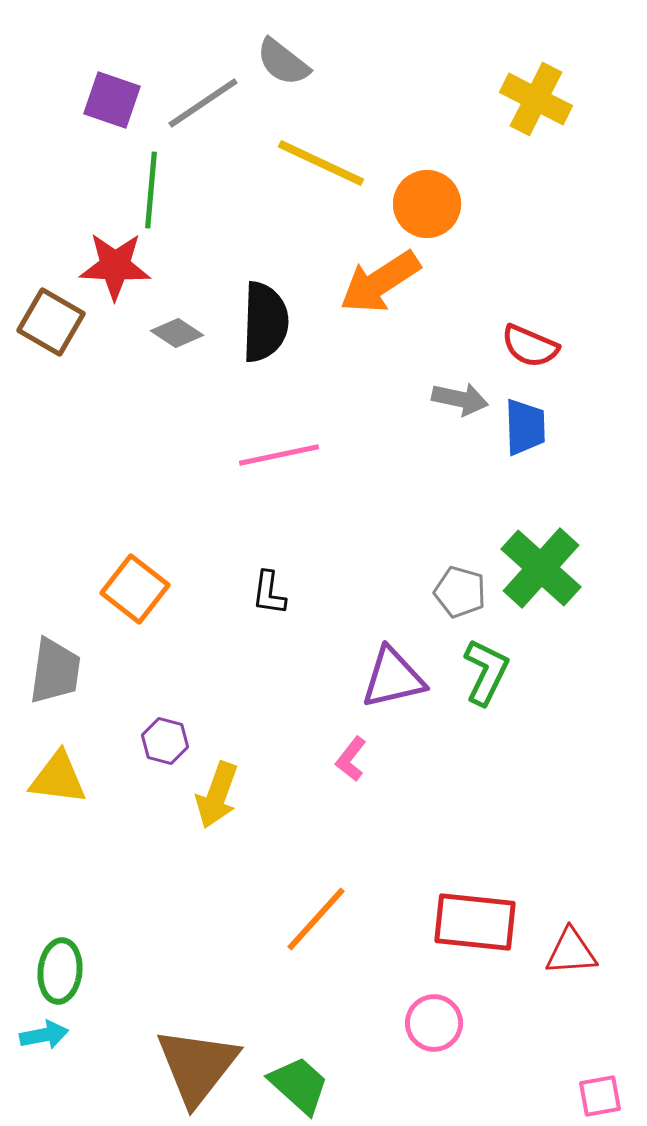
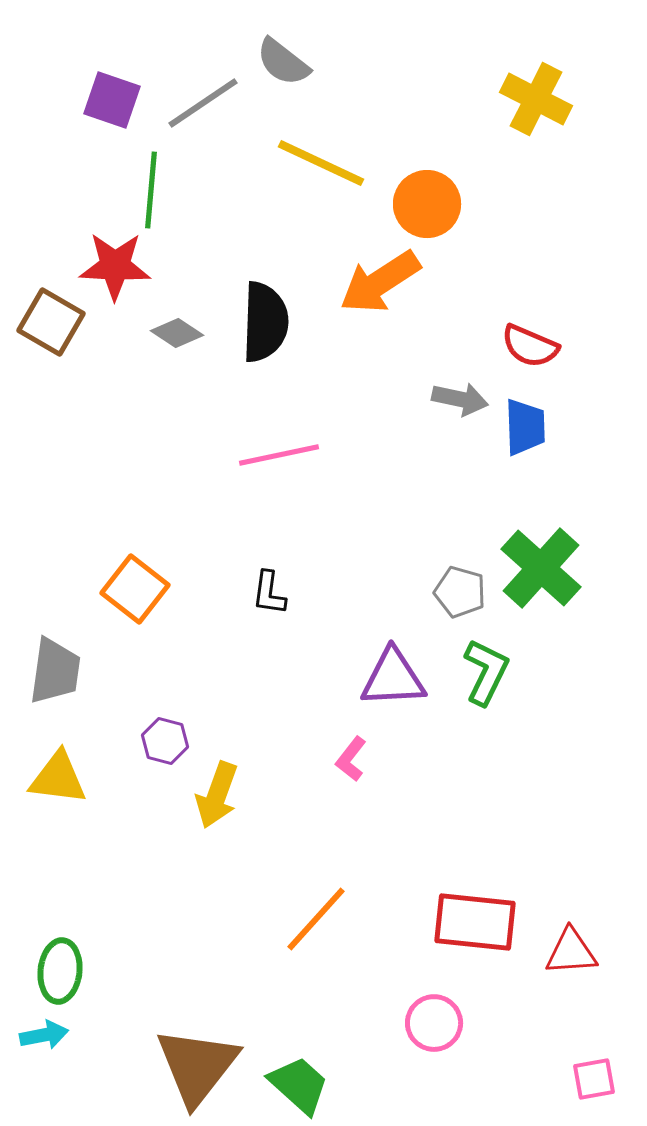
purple triangle: rotated 10 degrees clockwise
pink square: moved 6 px left, 17 px up
